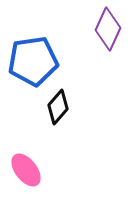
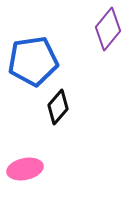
purple diamond: rotated 15 degrees clockwise
pink ellipse: moved 1 px left, 1 px up; rotated 64 degrees counterclockwise
